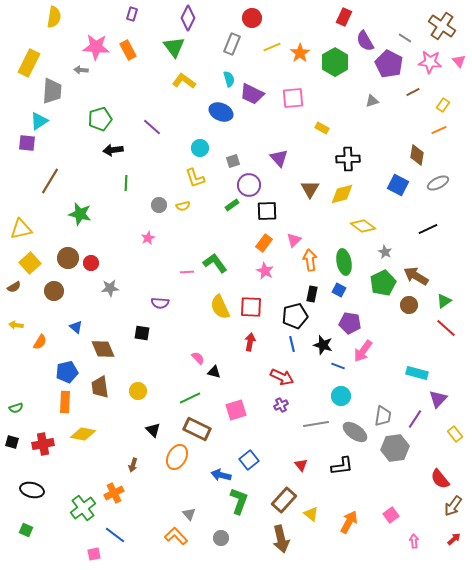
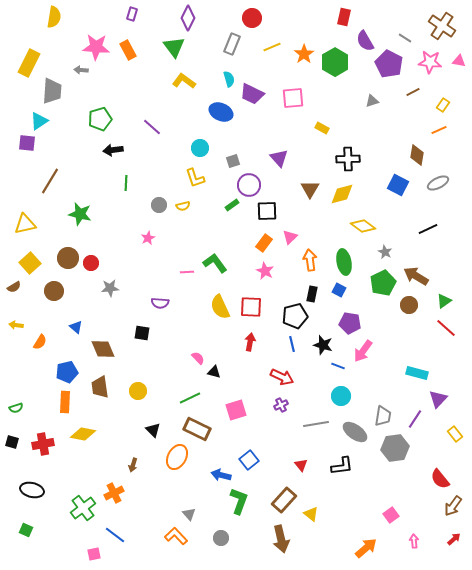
red rectangle at (344, 17): rotated 12 degrees counterclockwise
orange star at (300, 53): moved 4 px right, 1 px down
pink triangle at (459, 61): rotated 40 degrees counterclockwise
yellow triangle at (21, 229): moved 4 px right, 5 px up
pink triangle at (294, 240): moved 4 px left, 3 px up
orange arrow at (349, 522): moved 17 px right, 26 px down; rotated 20 degrees clockwise
